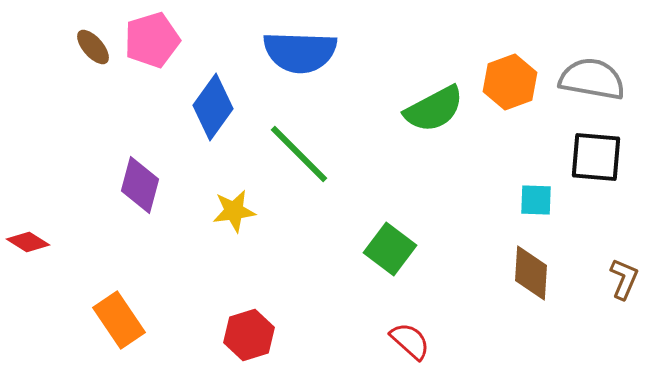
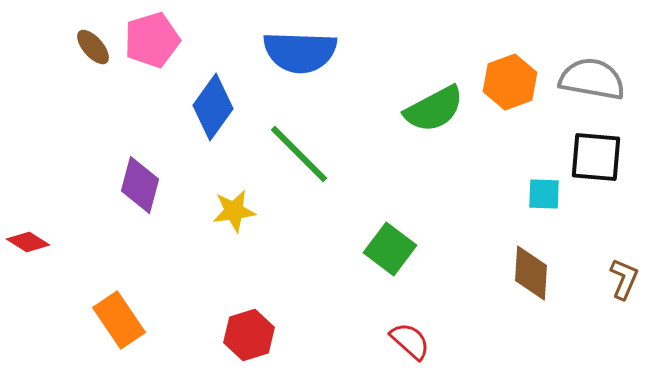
cyan square: moved 8 px right, 6 px up
